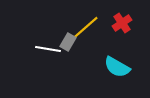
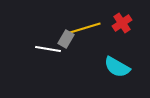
yellow line: rotated 24 degrees clockwise
gray rectangle: moved 2 px left, 3 px up
